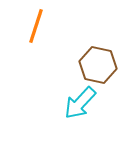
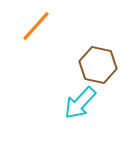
orange line: rotated 24 degrees clockwise
